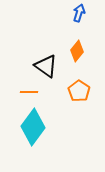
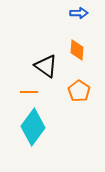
blue arrow: rotated 72 degrees clockwise
orange diamond: moved 1 px up; rotated 35 degrees counterclockwise
